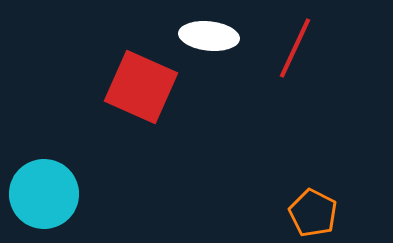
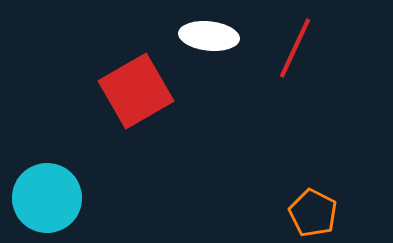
red square: moved 5 px left, 4 px down; rotated 36 degrees clockwise
cyan circle: moved 3 px right, 4 px down
